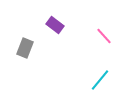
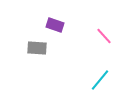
purple rectangle: rotated 18 degrees counterclockwise
gray rectangle: moved 12 px right; rotated 72 degrees clockwise
